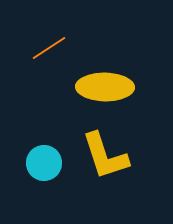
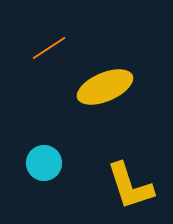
yellow ellipse: rotated 24 degrees counterclockwise
yellow L-shape: moved 25 px right, 30 px down
